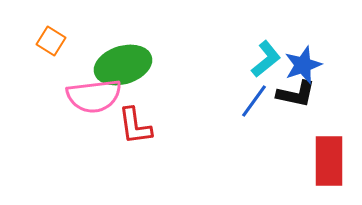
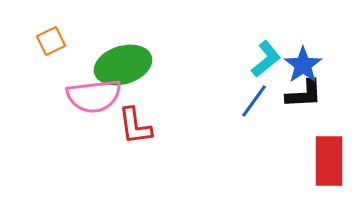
orange square: rotated 32 degrees clockwise
blue star: rotated 15 degrees counterclockwise
black L-shape: moved 8 px right; rotated 15 degrees counterclockwise
